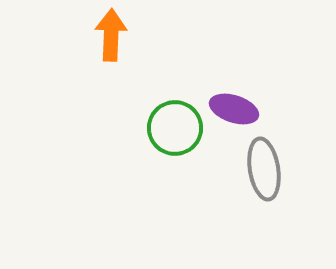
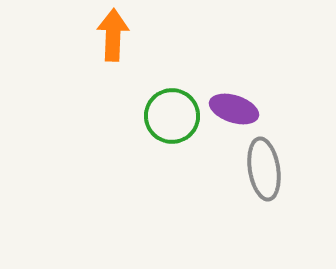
orange arrow: moved 2 px right
green circle: moved 3 px left, 12 px up
